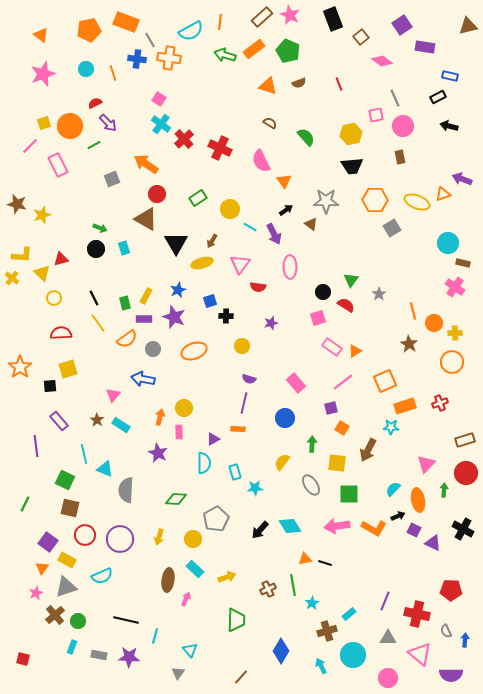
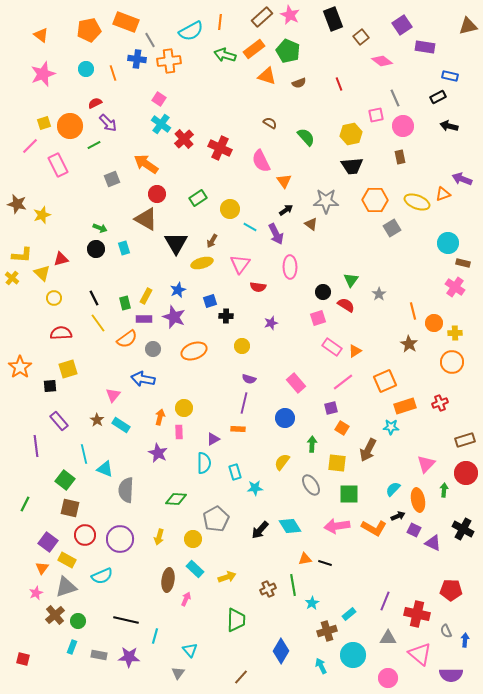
orange cross at (169, 58): moved 3 px down; rotated 15 degrees counterclockwise
orange triangle at (268, 86): moved 1 px left, 10 px up
purple arrow at (274, 234): moved 2 px right
green square at (65, 480): rotated 12 degrees clockwise
